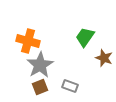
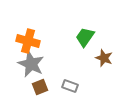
gray star: moved 9 px left, 1 px up; rotated 16 degrees counterclockwise
